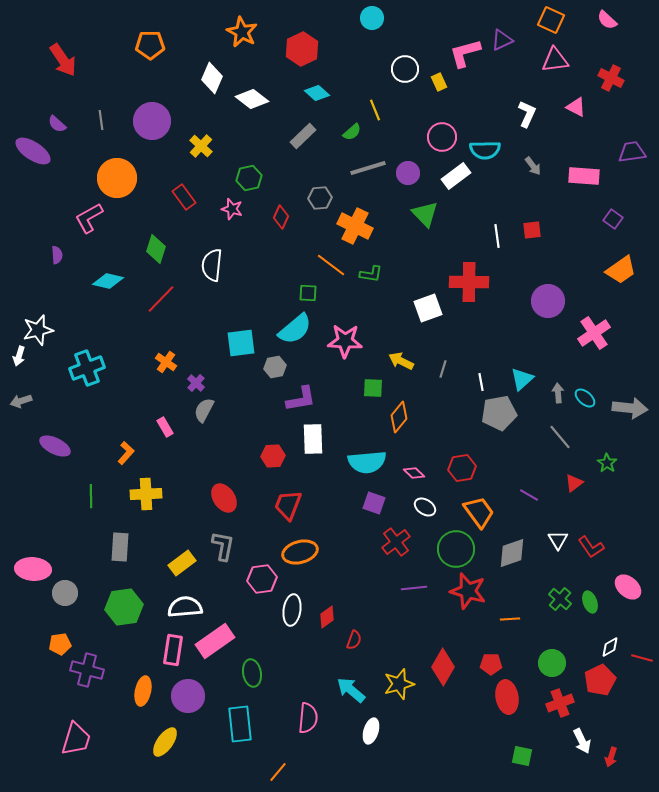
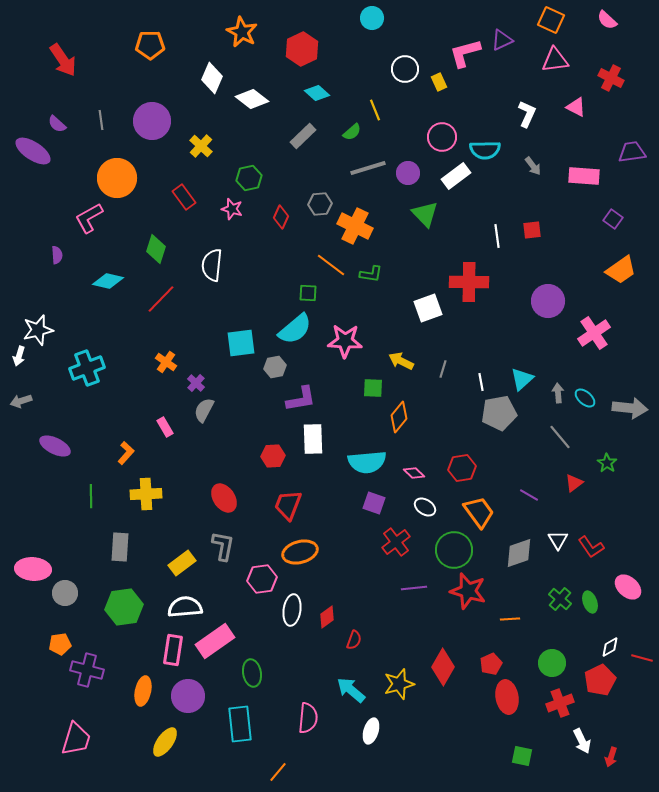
gray hexagon at (320, 198): moved 6 px down
green circle at (456, 549): moved 2 px left, 1 px down
gray diamond at (512, 553): moved 7 px right
red pentagon at (491, 664): rotated 25 degrees counterclockwise
